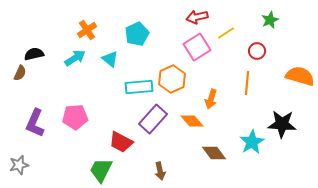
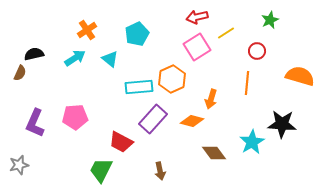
orange diamond: rotated 35 degrees counterclockwise
